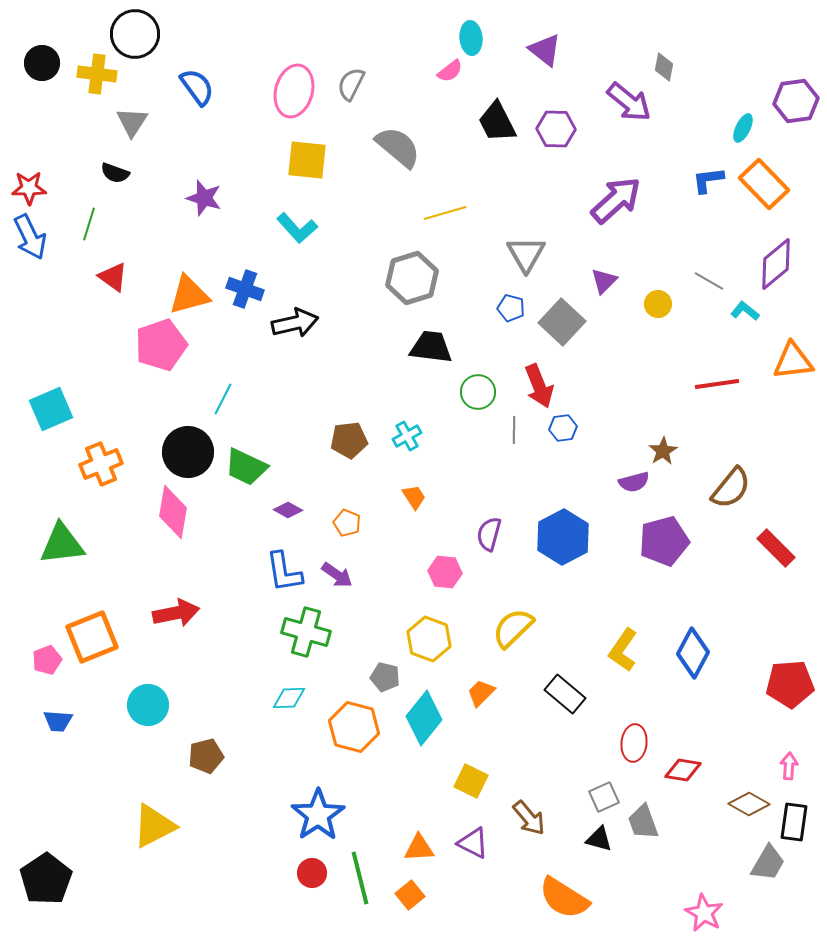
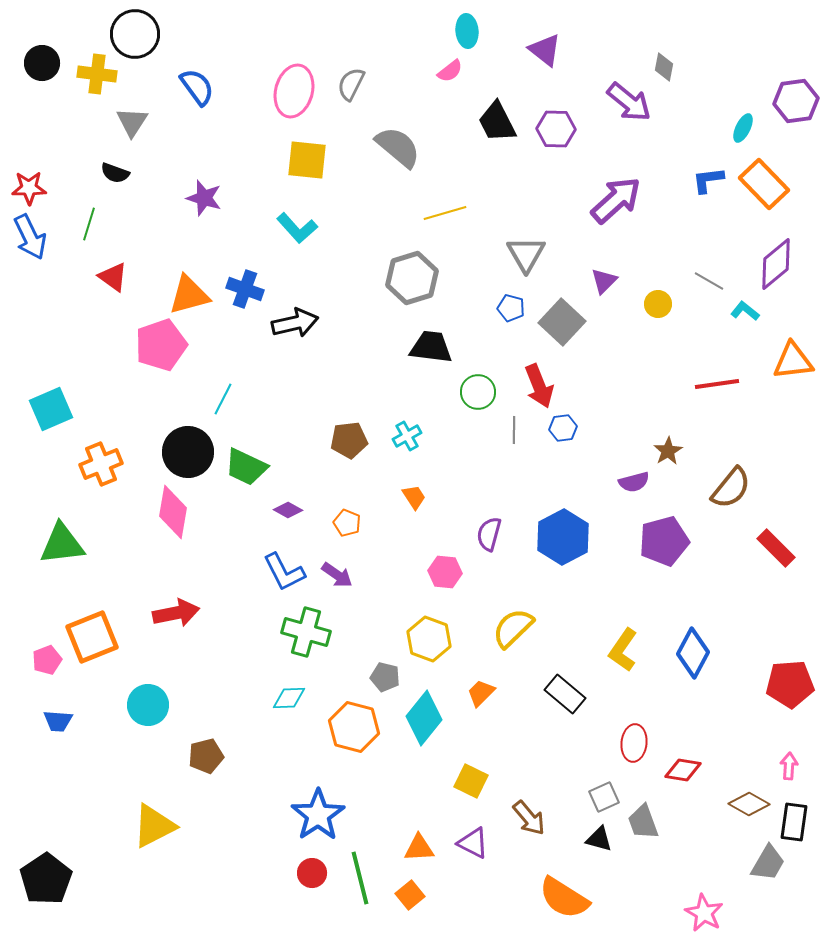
cyan ellipse at (471, 38): moved 4 px left, 7 px up
brown star at (663, 451): moved 5 px right
blue L-shape at (284, 572): rotated 18 degrees counterclockwise
